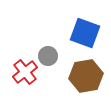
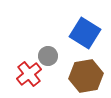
blue square: rotated 12 degrees clockwise
red cross: moved 4 px right, 2 px down
